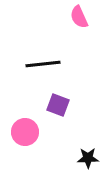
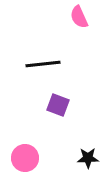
pink circle: moved 26 px down
